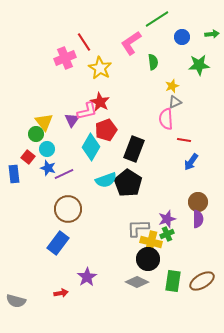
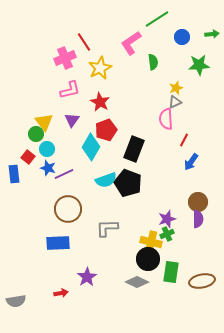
yellow star at (100, 68): rotated 15 degrees clockwise
yellow star at (172, 86): moved 4 px right, 2 px down
pink L-shape at (87, 111): moved 17 px left, 21 px up
red line at (184, 140): rotated 72 degrees counterclockwise
black pentagon at (128, 183): rotated 12 degrees counterclockwise
gray L-shape at (138, 228): moved 31 px left
blue rectangle at (58, 243): rotated 50 degrees clockwise
green rectangle at (173, 281): moved 2 px left, 9 px up
brown ellipse at (202, 281): rotated 20 degrees clockwise
gray semicircle at (16, 301): rotated 24 degrees counterclockwise
